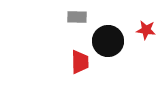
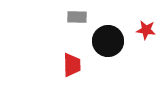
red trapezoid: moved 8 px left, 3 px down
